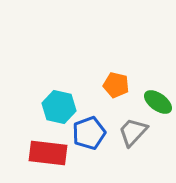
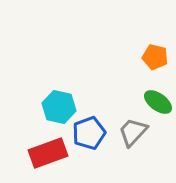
orange pentagon: moved 39 px right, 28 px up
red rectangle: rotated 27 degrees counterclockwise
